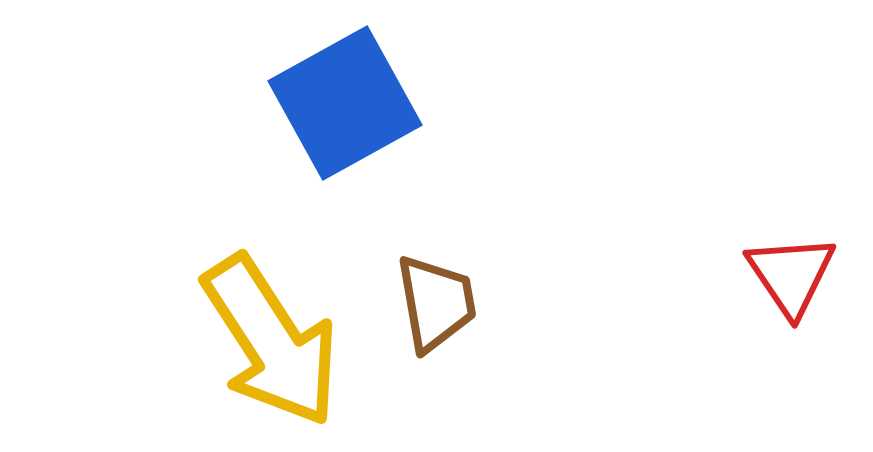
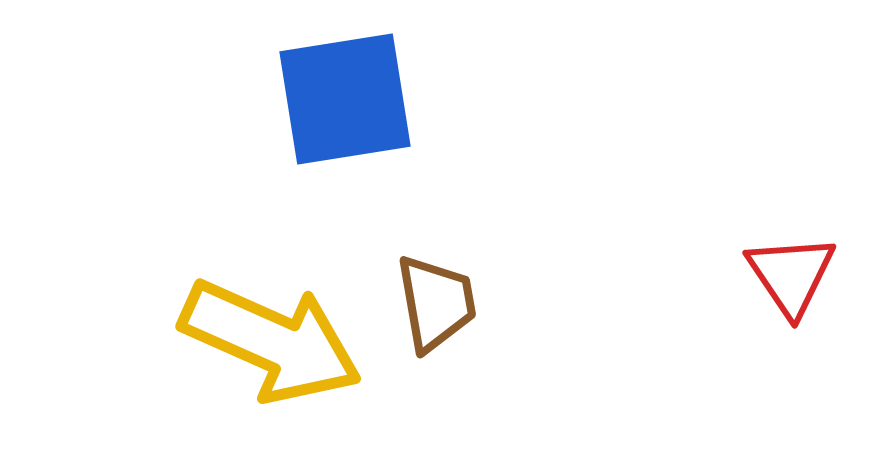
blue square: moved 4 px up; rotated 20 degrees clockwise
yellow arrow: rotated 33 degrees counterclockwise
